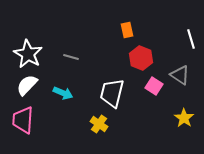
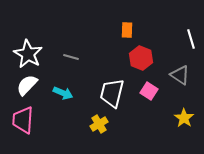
orange rectangle: rotated 14 degrees clockwise
pink square: moved 5 px left, 5 px down
yellow cross: rotated 24 degrees clockwise
